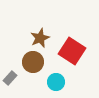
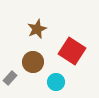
brown star: moved 3 px left, 9 px up
